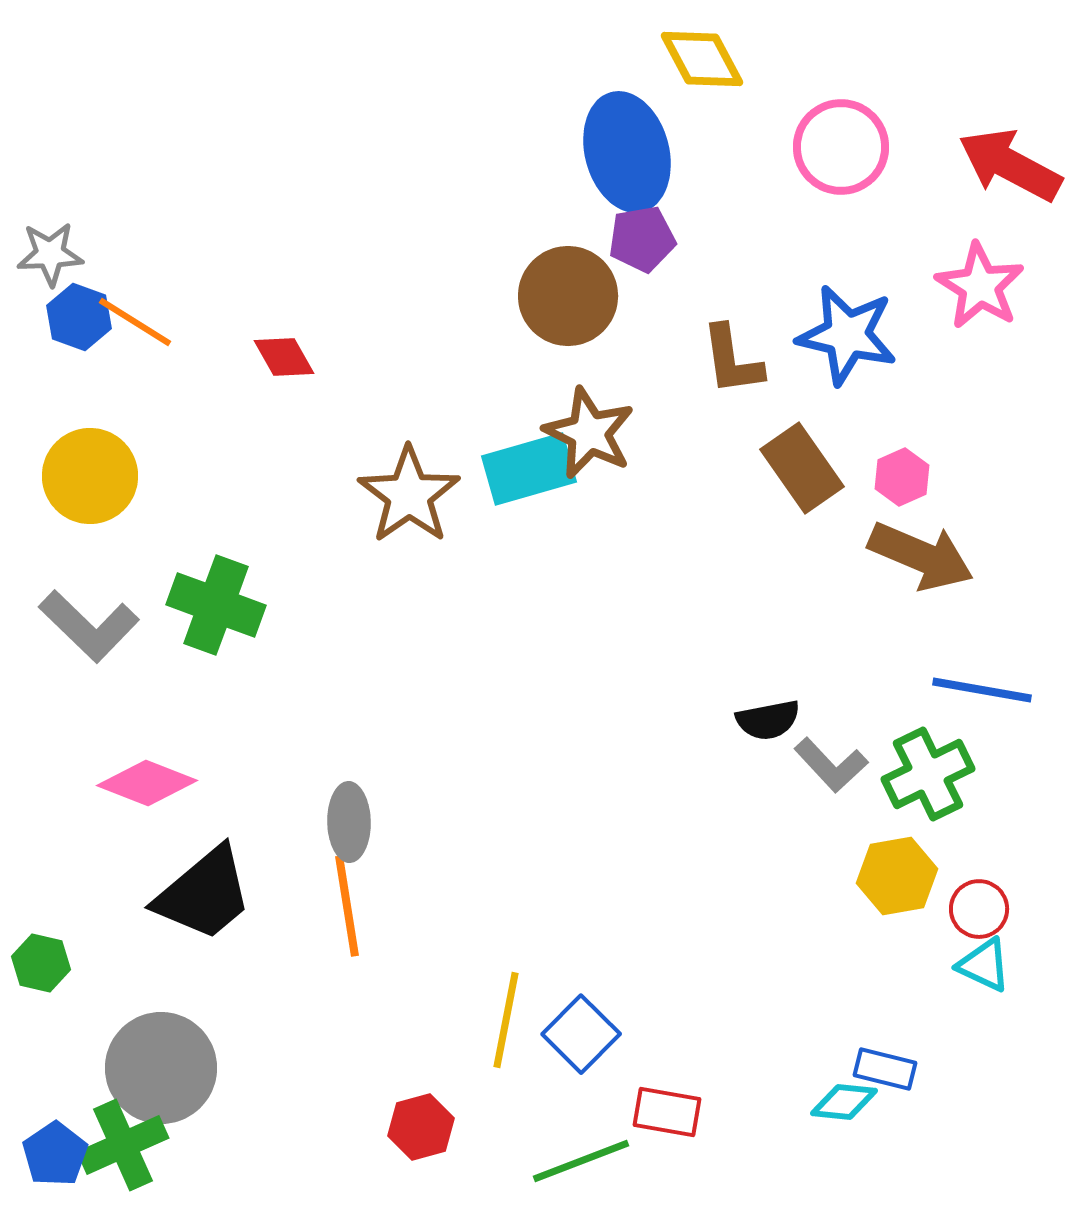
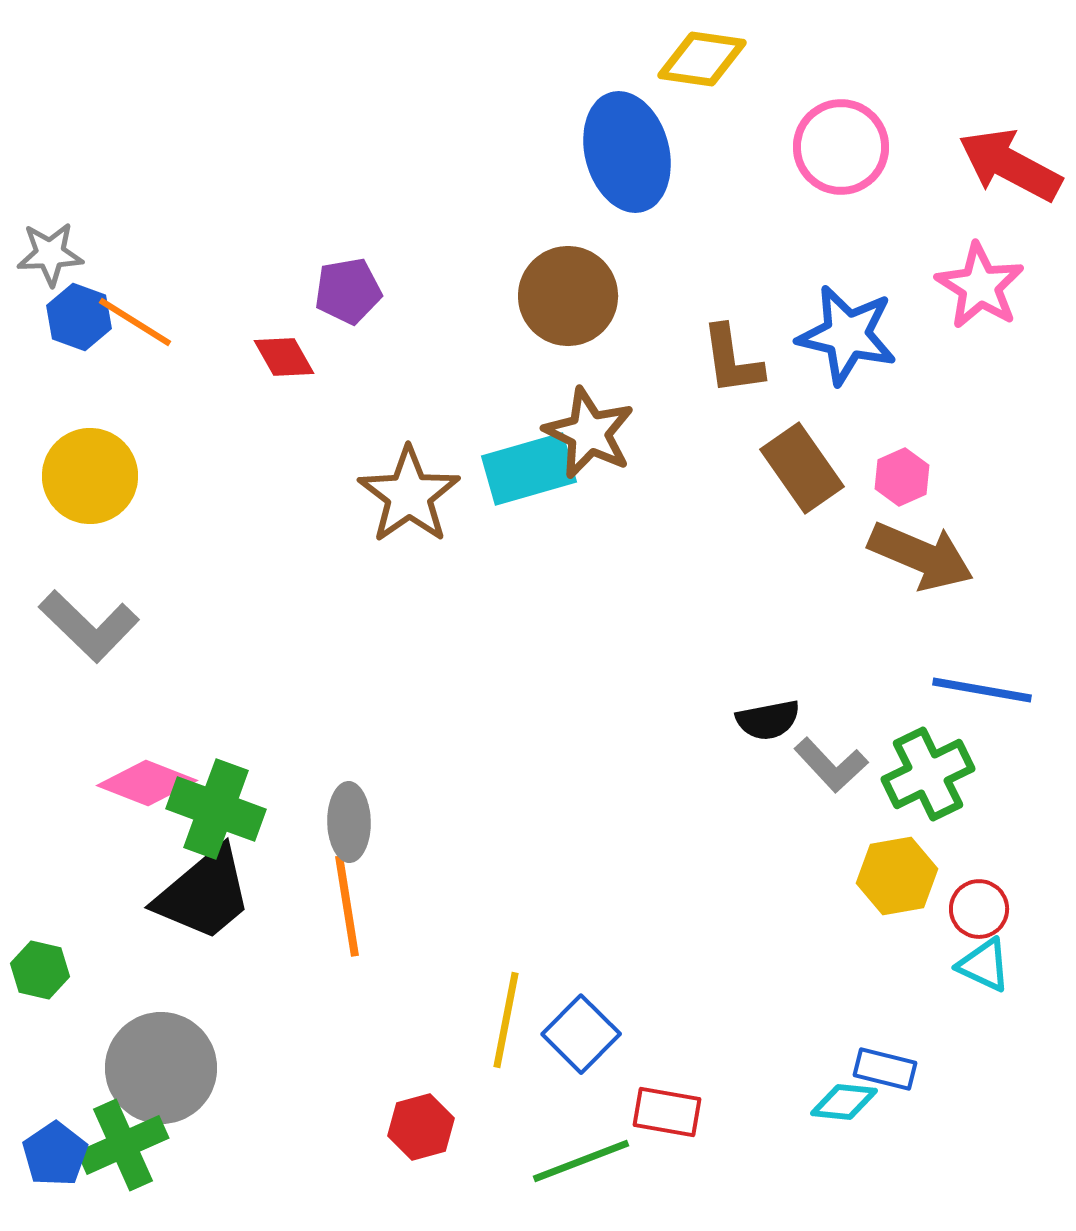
yellow diamond at (702, 59): rotated 54 degrees counterclockwise
purple pentagon at (642, 239): moved 294 px left, 52 px down
green cross at (216, 605): moved 204 px down
green hexagon at (41, 963): moved 1 px left, 7 px down
